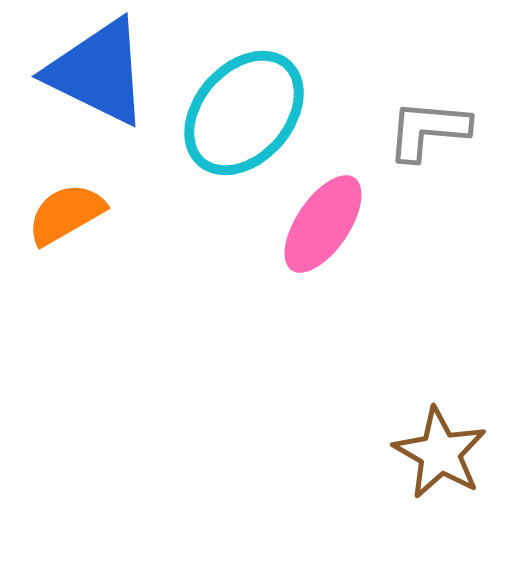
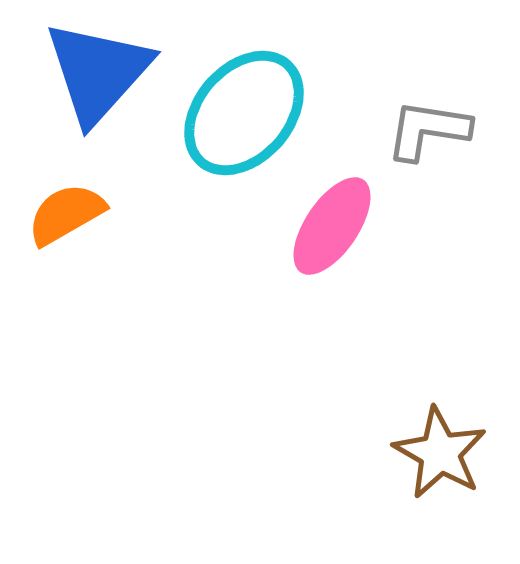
blue triangle: rotated 46 degrees clockwise
gray L-shape: rotated 4 degrees clockwise
pink ellipse: moved 9 px right, 2 px down
